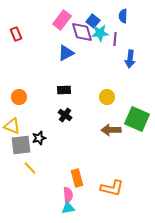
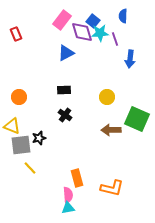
purple line: rotated 24 degrees counterclockwise
